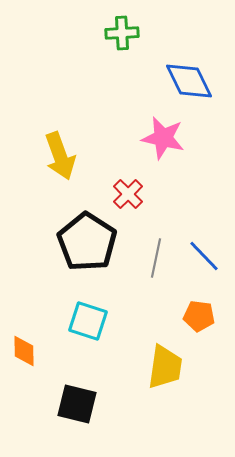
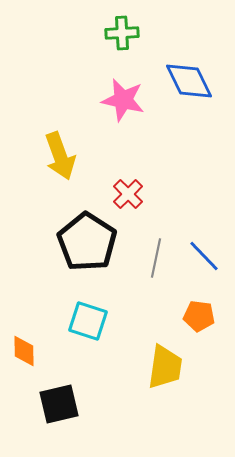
pink star: moved 40 px left, 38 px up
black square: moved 18 px left; rotated 27 degrees counterclockwise
